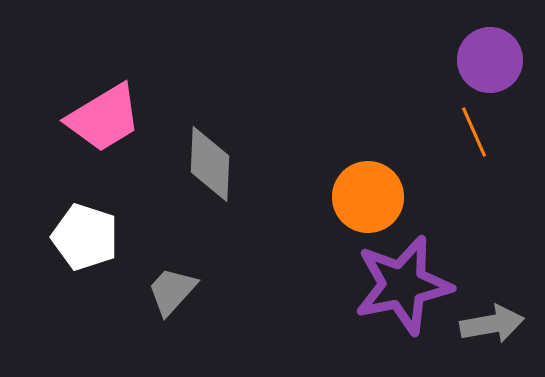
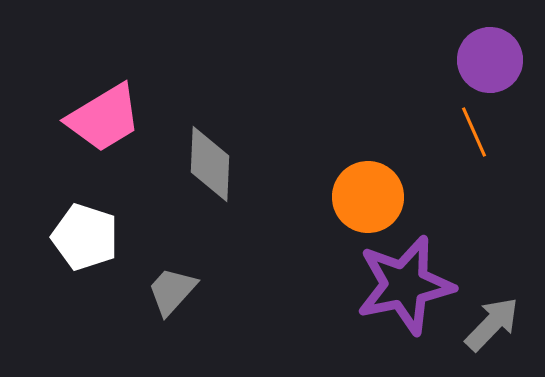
purple star: moved 2 px right
gray arrow: rotated 36 degrees counterclockwise
